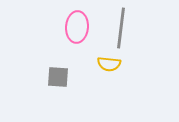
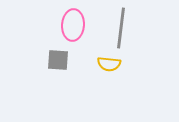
pink ellipse: moved 4 px left, 2 px up
gray square: moved 17 px up
